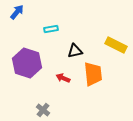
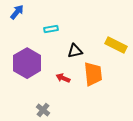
purple hexagon: rotated 12 degrees clockwise
